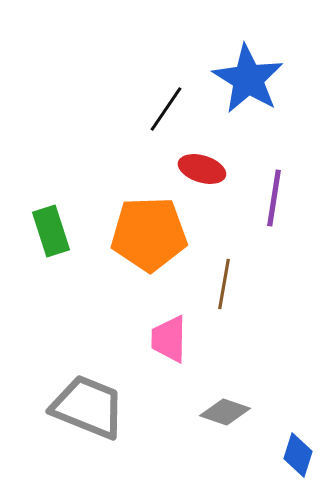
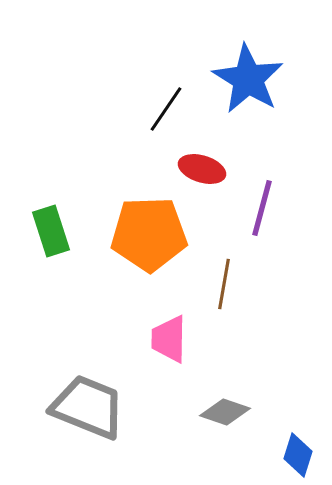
purple line: moved 12 px left, 10 px down; rotated 6 degrees clockwise
